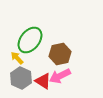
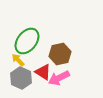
green ellipse: moved 3 px left, 1 px down
yellow arrow: moved 1 px right, 2 px down
pink arrow: moved 1 px left, 2 px down
red triangle: moved 9 px up
